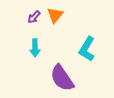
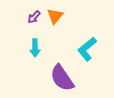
orange triangle: moved 1 px down
cyan L-shape: rotated 20 degrees clockwise
